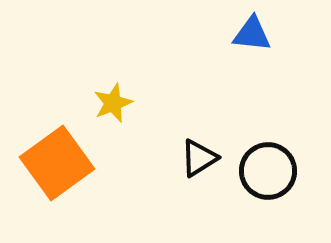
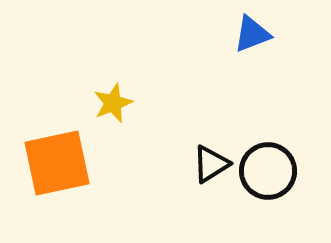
blue triangle: rotated 27 degrees counterclockwise
black triangle: moved 12 px right, 6 px down
orange square: rotated 24 degrees clockwise
